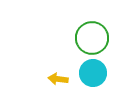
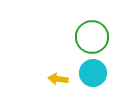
green circle: moved 1 px up
